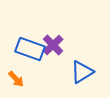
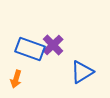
orange arrow: rotated 60 degrees clockwise
